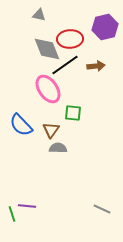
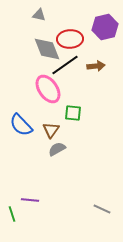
gray semicircle: moved 1 px left, 1 px down; rotated 30 degrees counterclockwise
purple line: moved 3 px right, 6 px up
